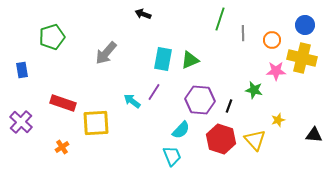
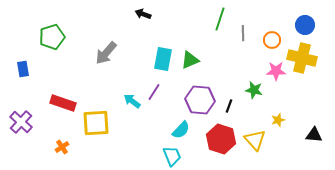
blue rectangle: moved 1 px right, 1 px up
